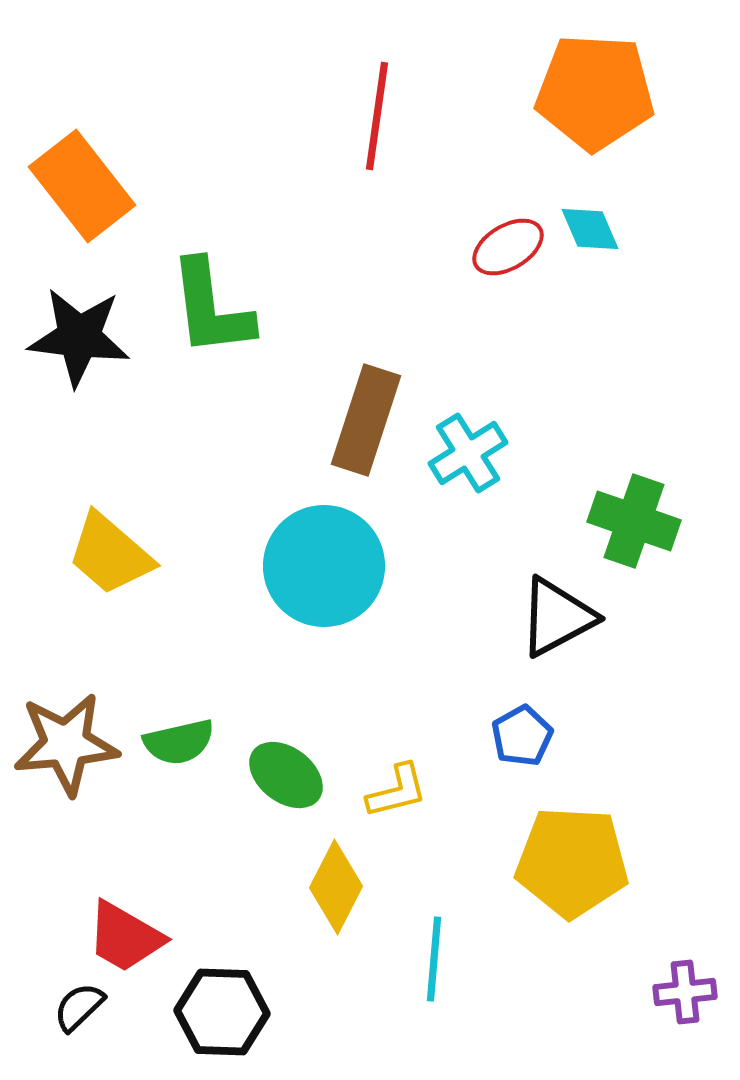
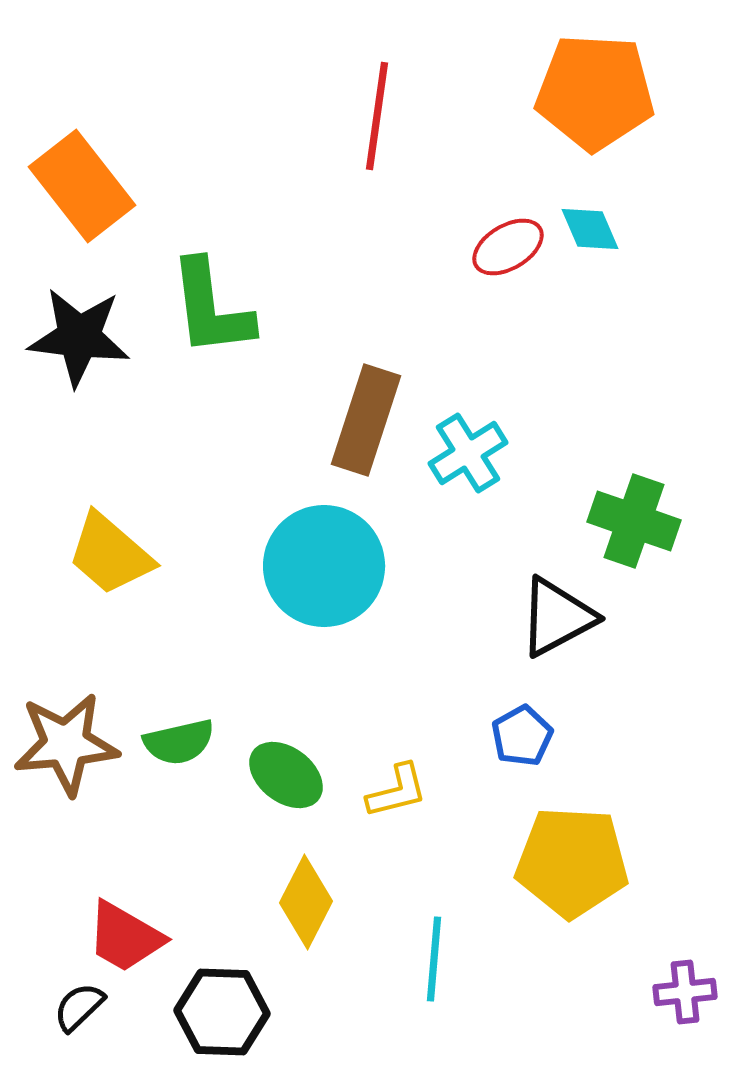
yellow diamond: moved 30 px left, 15 px down
